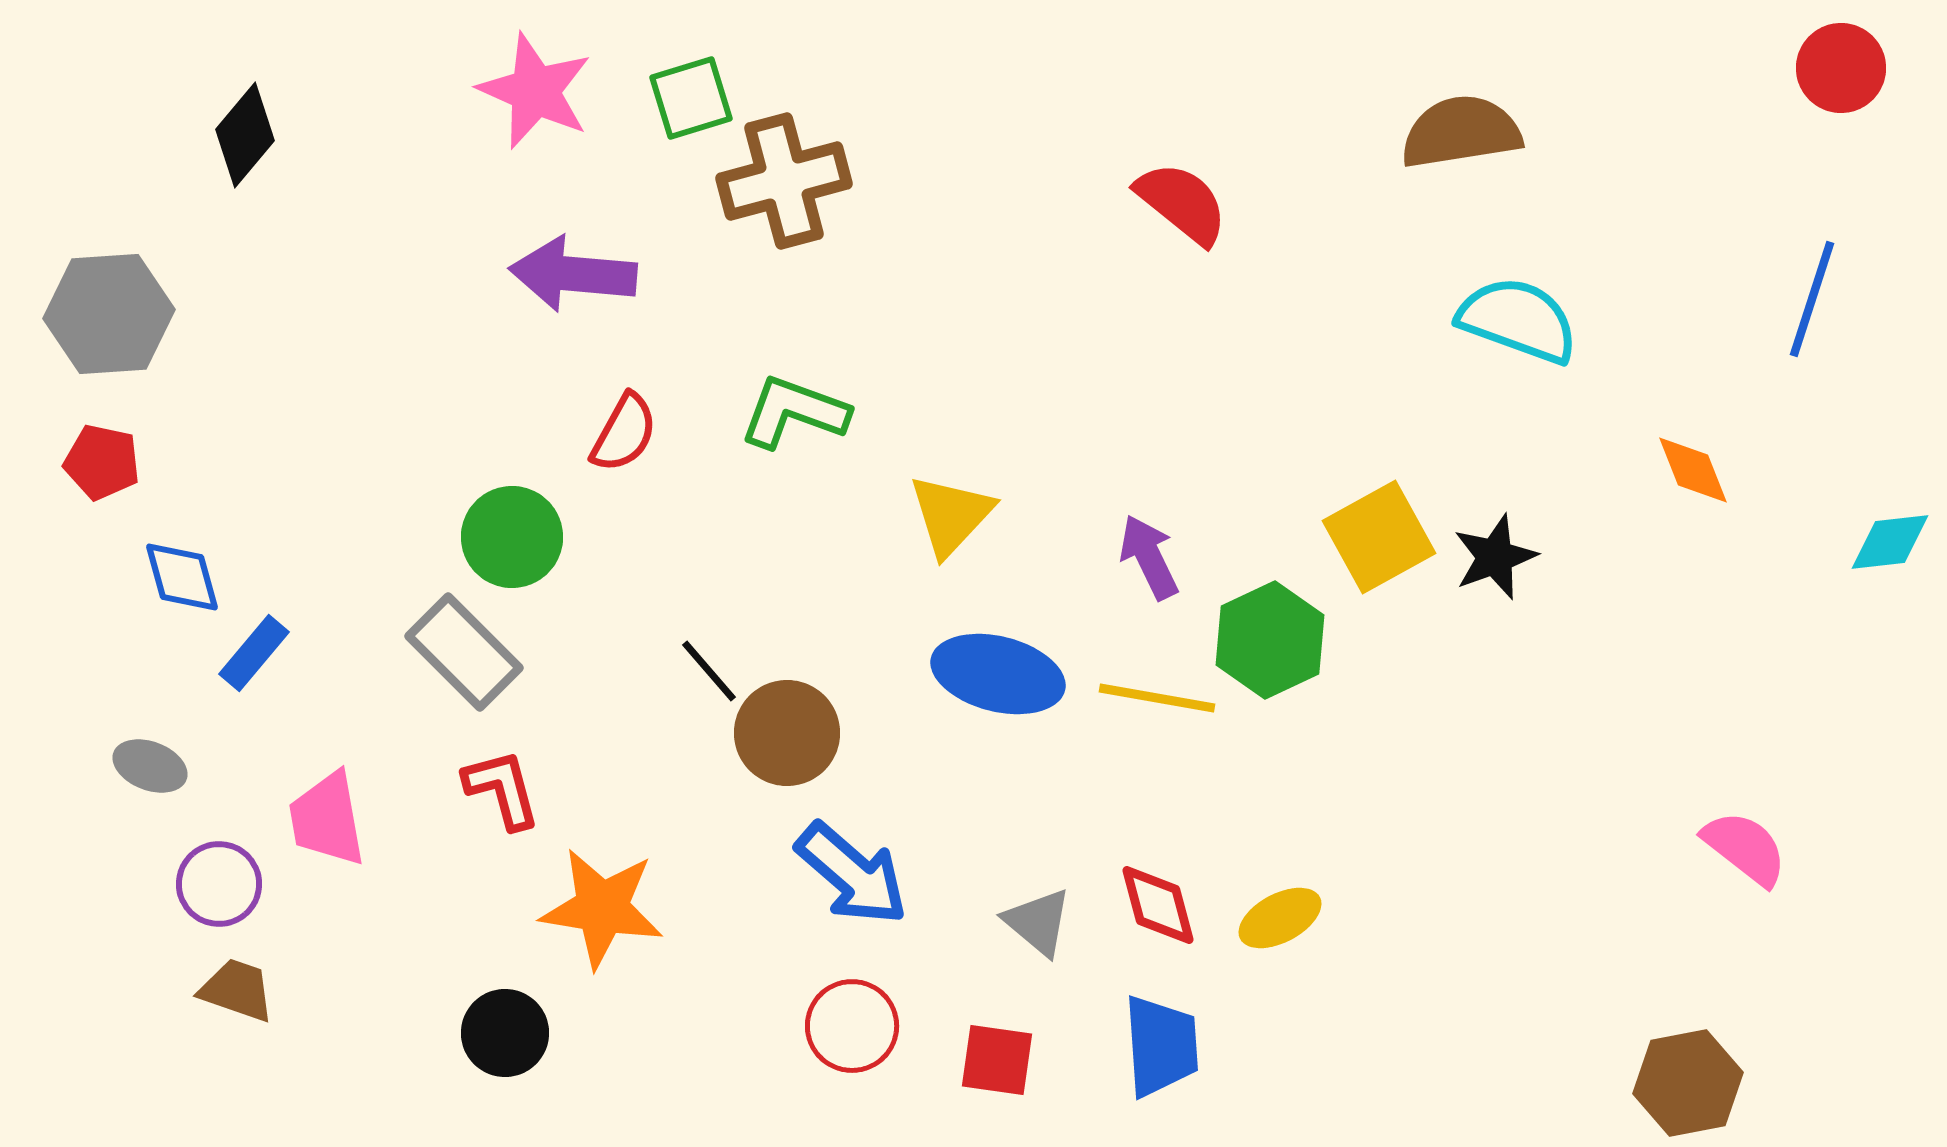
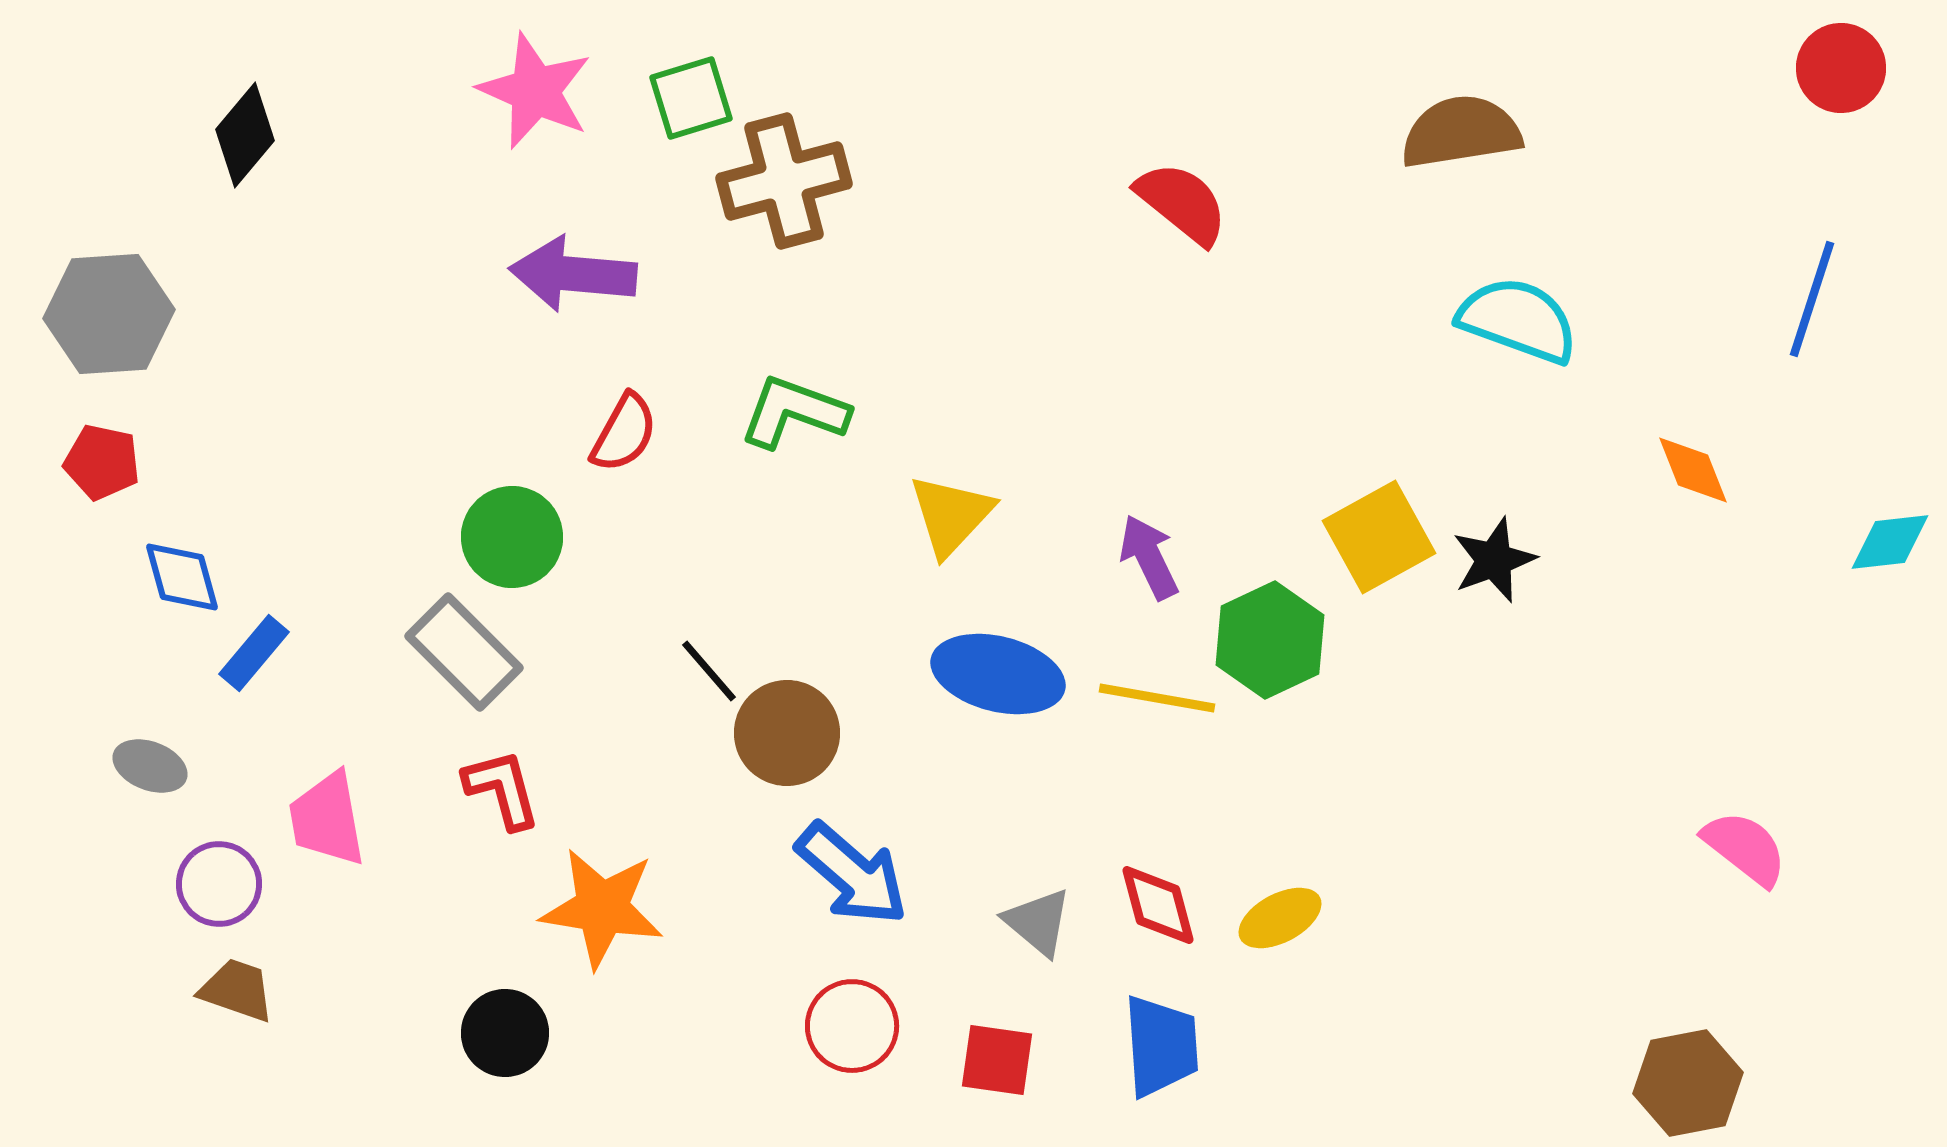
black star at (1495, 557): moved 1 px left, 3 px down
